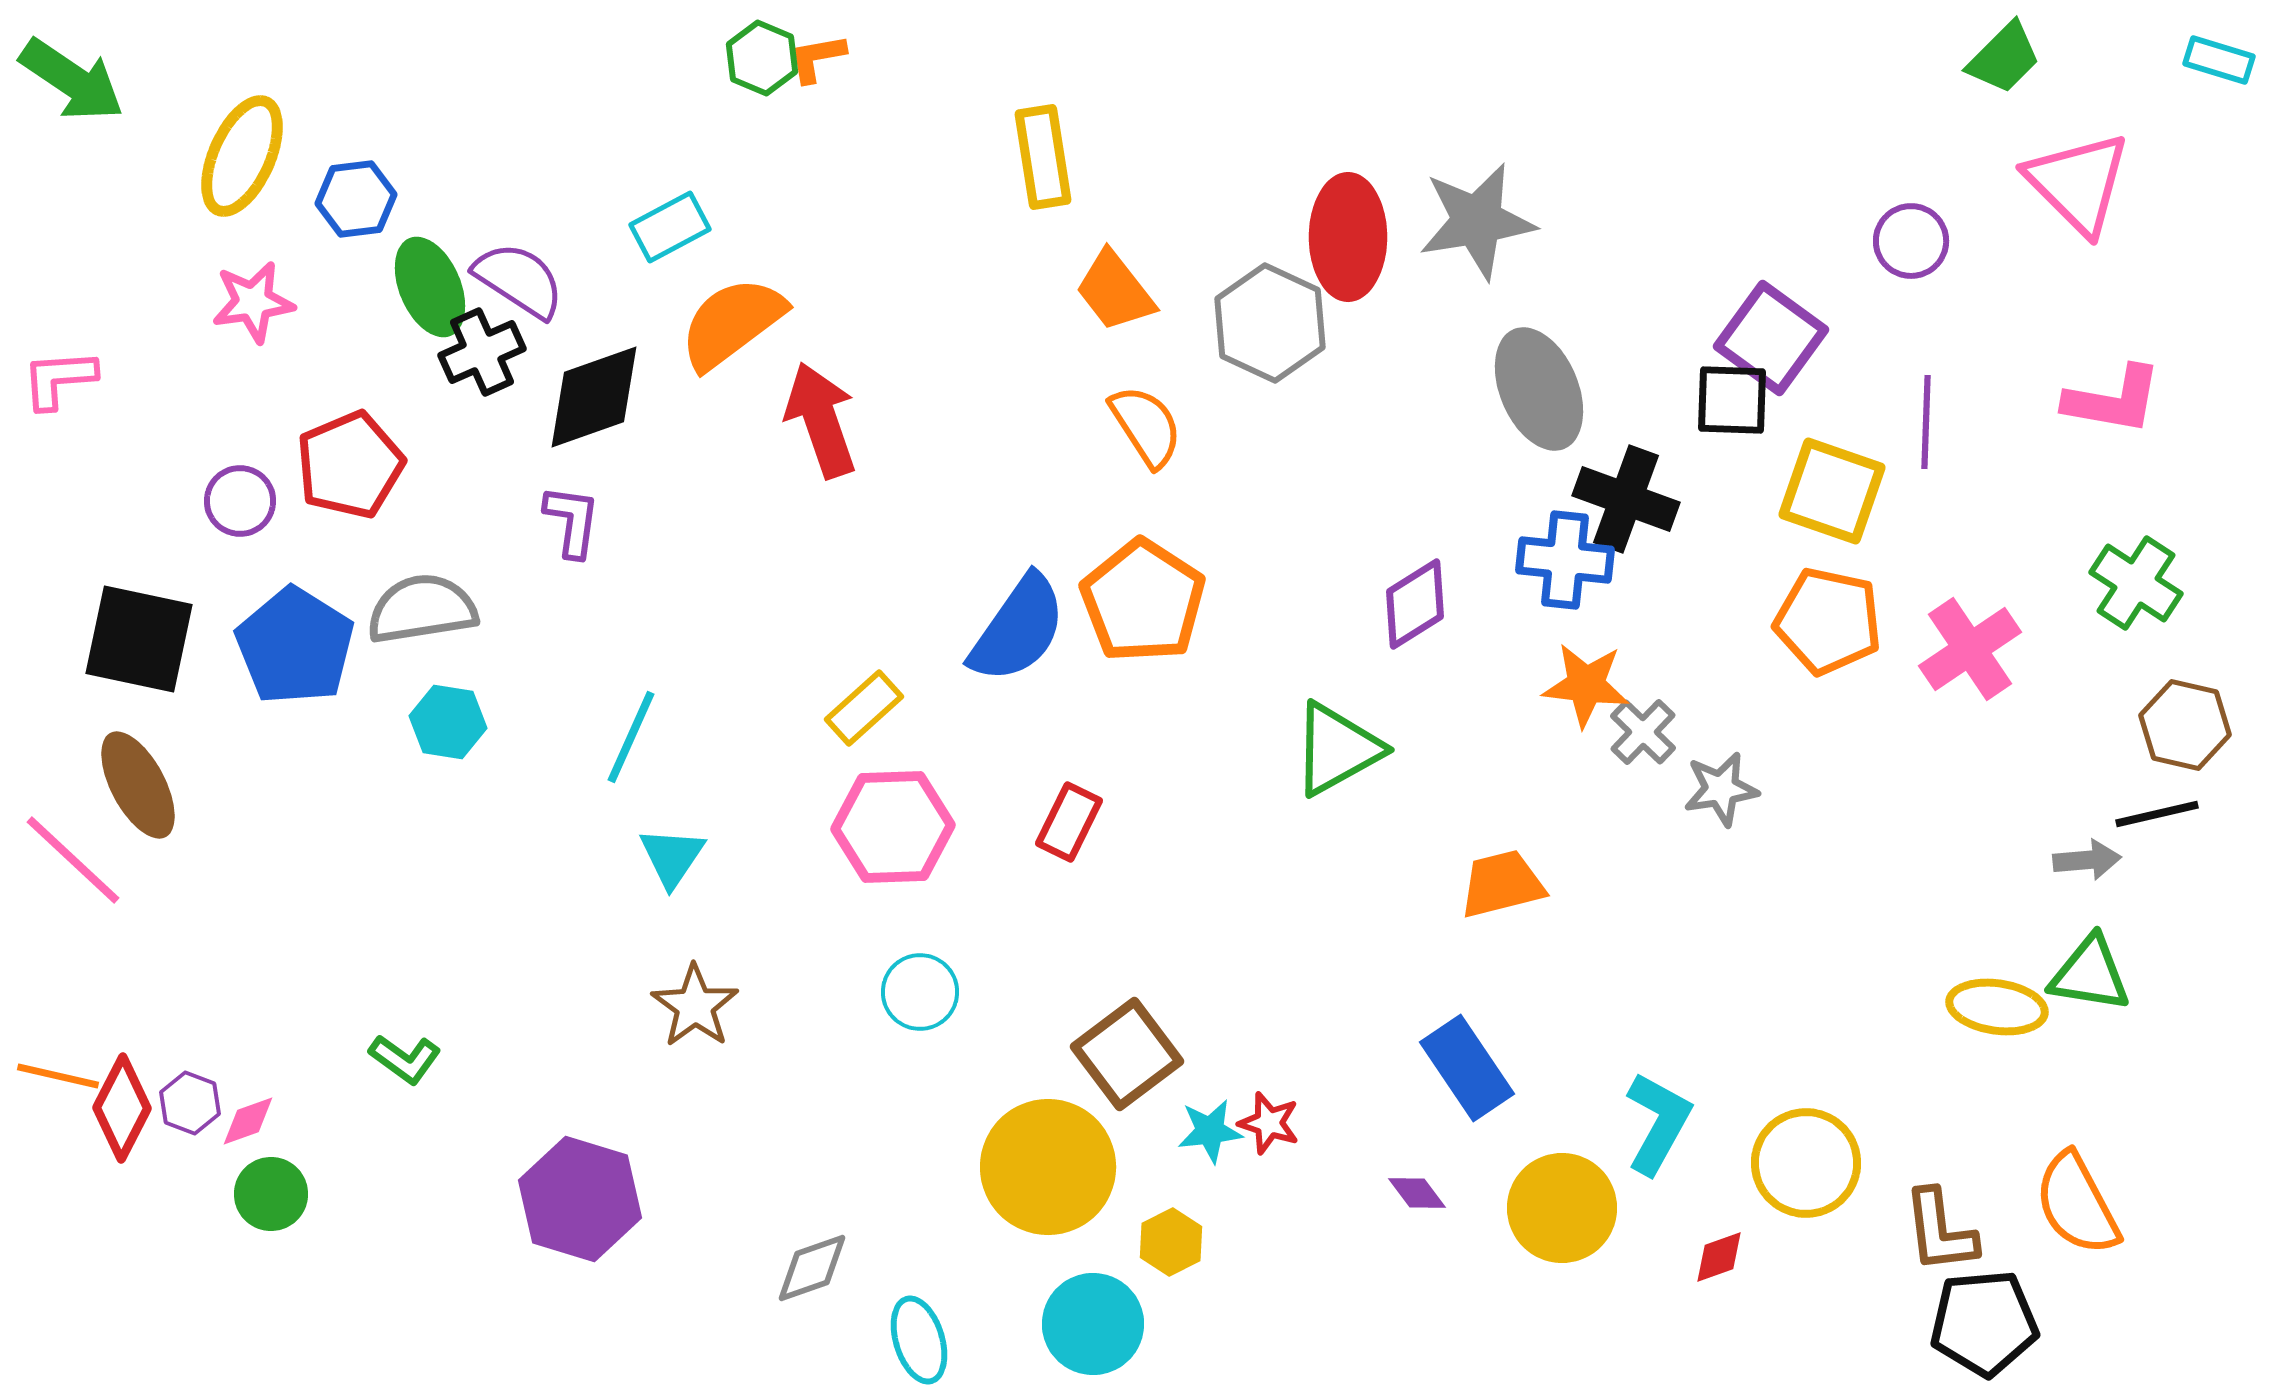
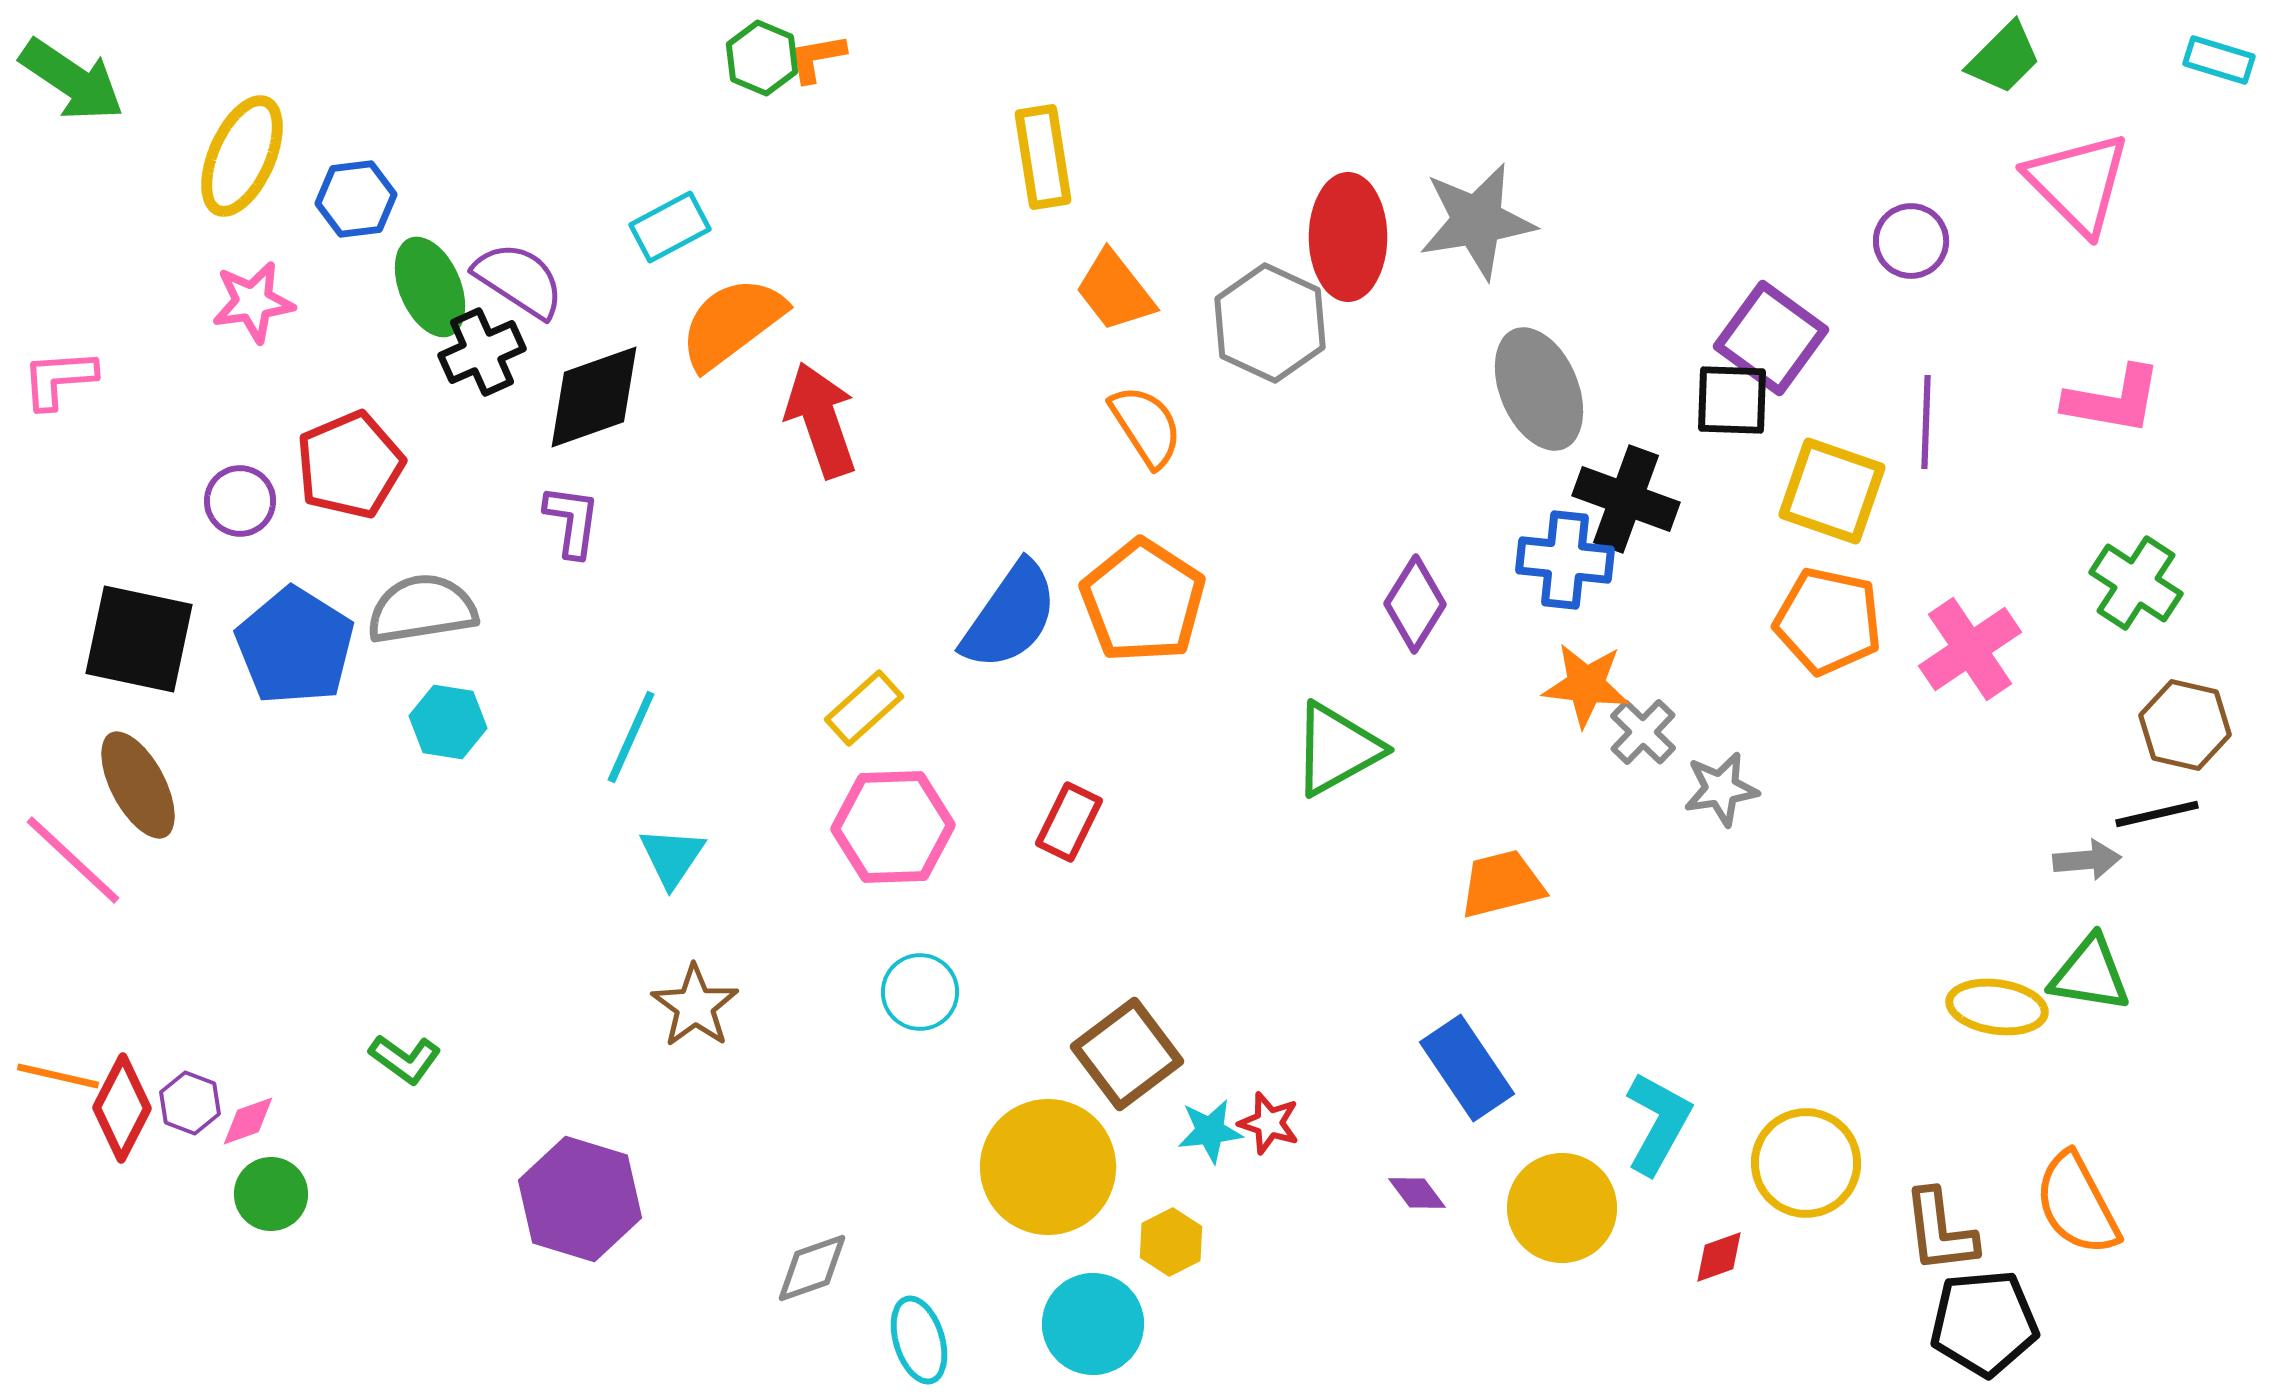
purple diamond at (1415, 604): rotated 26 degrees counterclockwise
blue semicircle at (1018, 629): moved 8 px left, 13 px up
